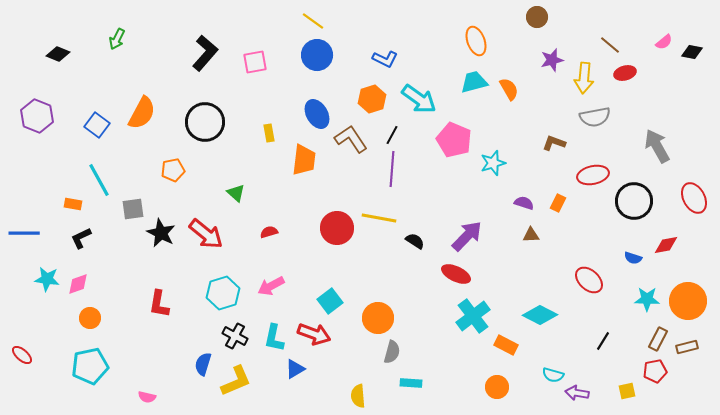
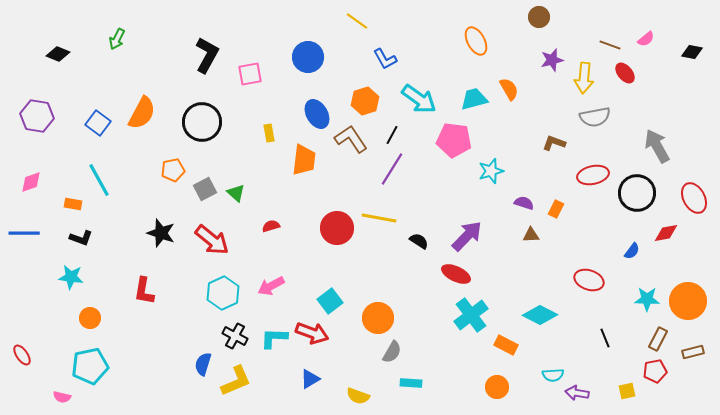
brown circle at (537, 17): moved 2 px right
yellow line at (313, 21): moved 44 px right
orange ellipse at (476, 41): rotated 8 degrees counterclockwise
pink semicircle at (664, 42): moved 18 px left, 3 px up
brown line at (610, 45): rotated 20 degrees counterclockwise
black L-shape at (205, 53): moved 2 px right, 2 px down; rotated 12 degrees counterclockwise
blue circle at (317, 55): moved 9 px left, 2 px down
blue L-shape at (385, 59): rotated 35 degrees clockwise
pink square at (255, 62): moved 5 px left, 12 px down
red ellipse at (625, 73): rotated 65 degrees clockwise
cyan trapezoid at (474, 82): moved 17 px down
orange hexagon at (372, 99): moved 7 px left, 2 px down
purple hexagon at (37, 116): rotated 12 degrees counterclockwise
black circle at (205, 122): moved 3 px left
blue square at (97, 125): moved 1 px right, 2 px up
pink pentagon at (454, 140): rotated 16 degrees counterclockwise
cyan star at (493, 163): moved 2 px left, 8 px down
purple line at (392, 169): rotated 28 degrees clockwise
black circle at (634, 201): moved 3 px right, 8 px up
orange rectangle at (558, 203): moved 2 px left, 6 px down
gray square at (133, 209): moved 72 px right, 20 px up; rotated 20 degrees counterclockwise
red semicircle at (269, 232): moved 2 px right, 6 px up
black star at (161, 233): rotated 8 degrees counterclockwise
red arrow at (206, 234): moved 6 px right, 6 px down
black L-shape at (81, 238): rotated 135 degrees counterclockwise
black semicircle at (415, 241): moved 4 px right
red diamond at (666, 245): moved 12 px up
blue semicircle at (633, 258): moved 1 px left, 7 px up; rotated 72 degrees counterclockwise
cyan star at (47, 279): moved 24 px right, 2 px up
red ellipse at (589, 280): rotated 24 degrees counterclockwise
pink diamond at (78, 284): moved 47 px left, 102 px up
cyan hexagon at (223, 293): rotated 8 degrees counterclockwise
red L-shape at (159, 304): moved 15 px left, 13 px up
cyan cross at (473, 316): moved 2 px left, 1 px up
red arrow at (314, 334): moved 2 px left, 1 px up
cyan L-shape at (274, 338): rotated 80 degrees clockwise
black line at (603, 341): moved 2 px right, 3 px up; rotated 54 degrees counterclockwise
brown rectangle at (687, 347): moved 6 px right, 5 px down
gray semicircle at (392, 352): rotated 15 degrees clockwise
red ellipse at (22, 355): rotated 15 degrees clockwise
blue triangle at (295, 369): moved 15 px right, 10 px down
cyan semicircle at (553, 375): rotated 20 degrees counterclockwise
yellow semicircle at (358, 396): rotated 65 degrees counterclockwise
pink semicircle at (147, 397): moved 85 px left
